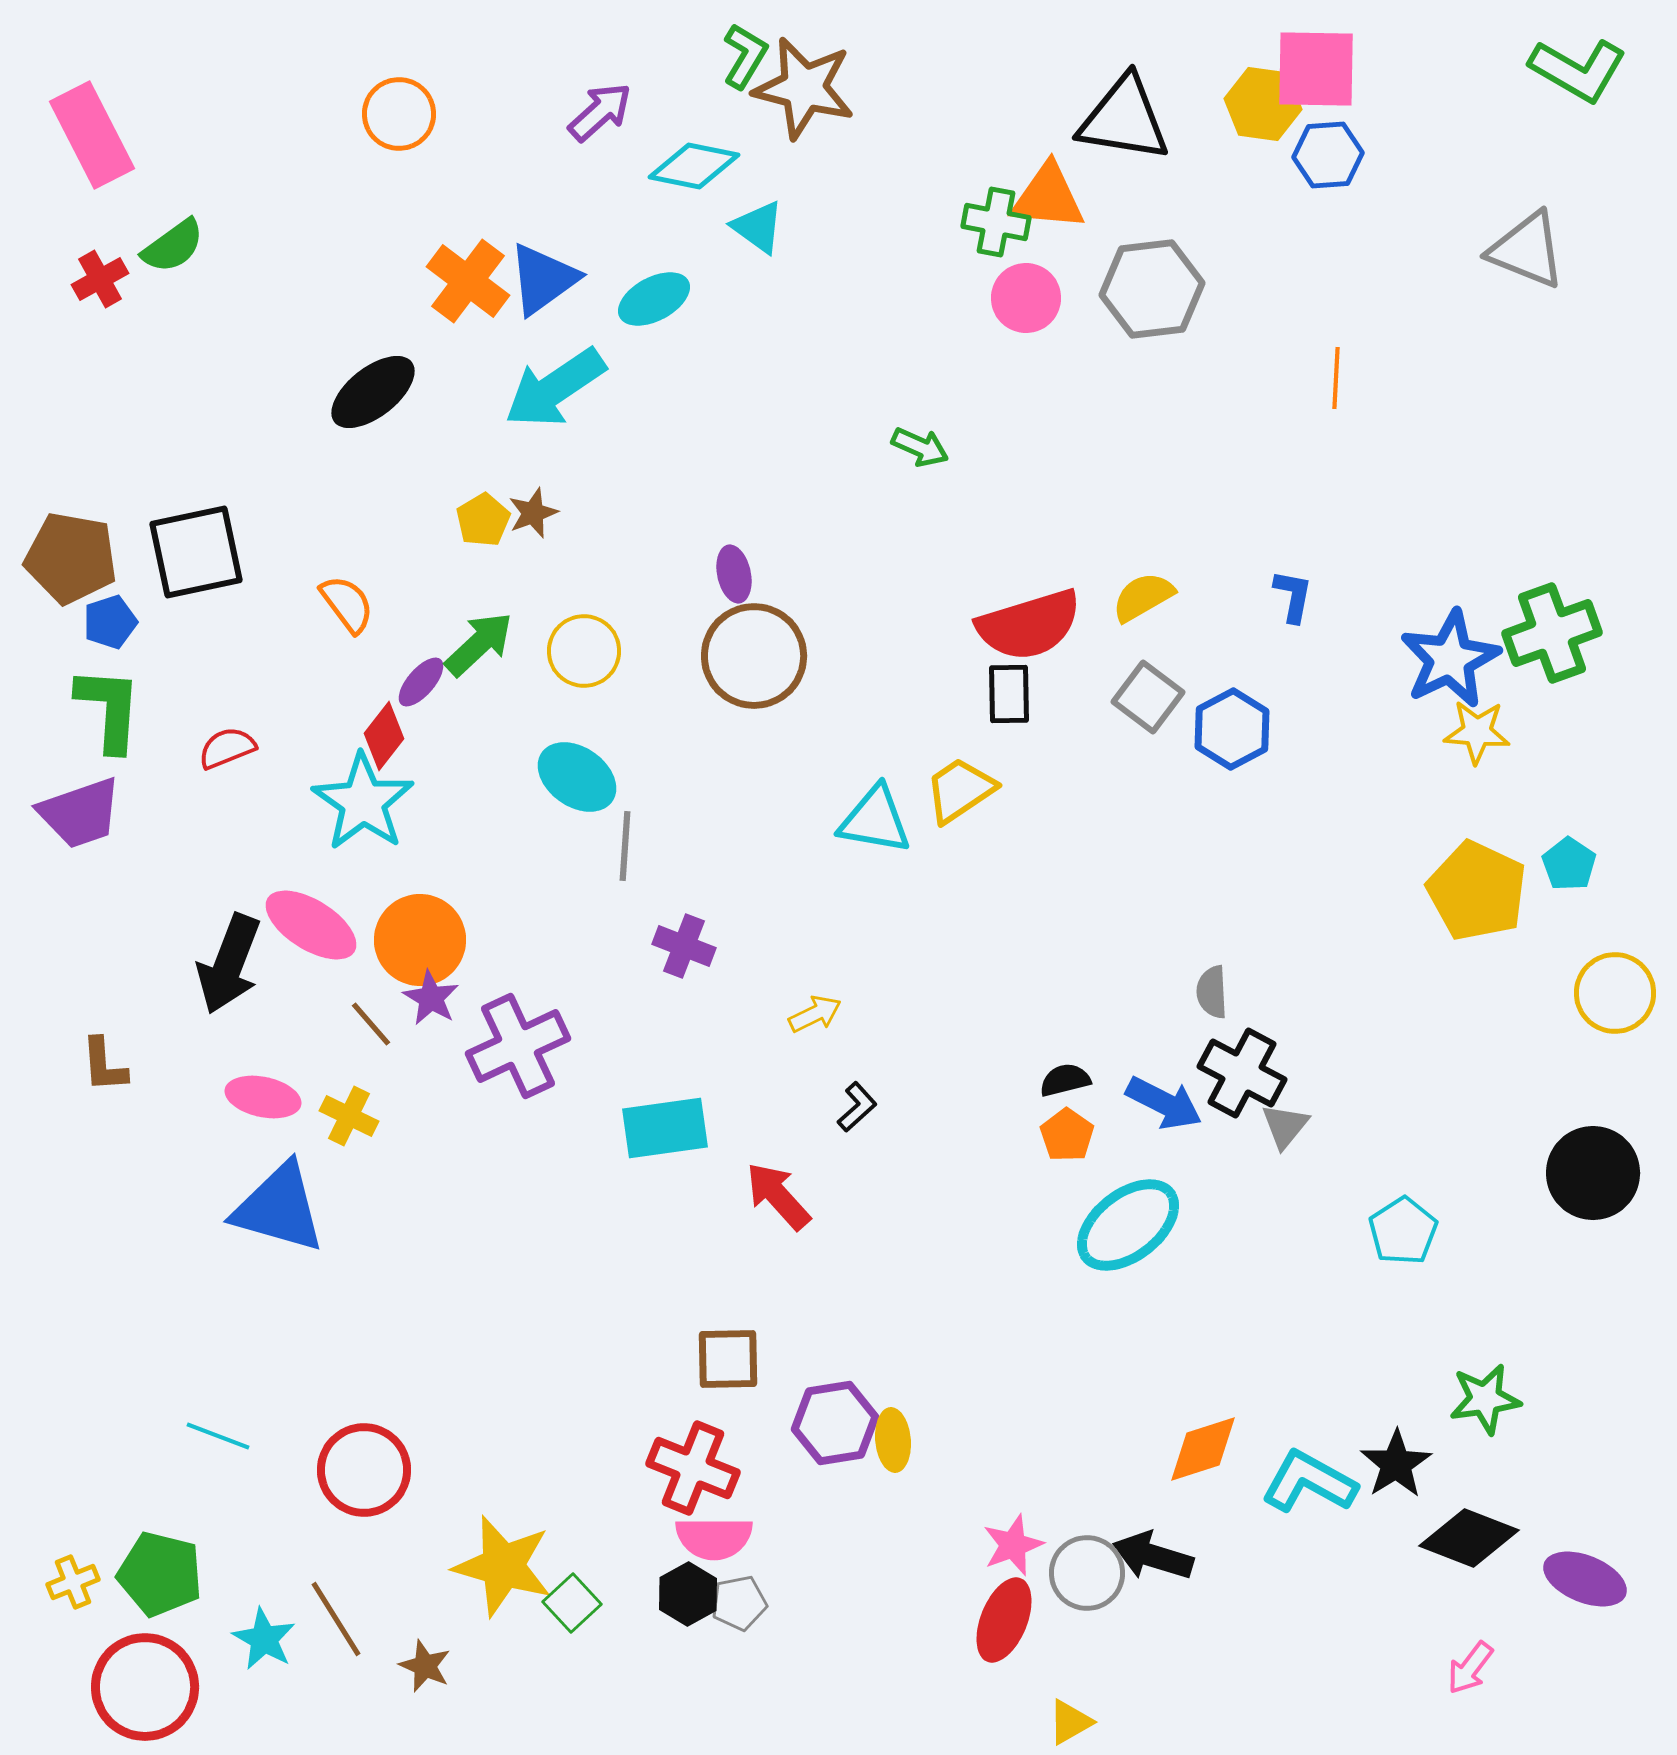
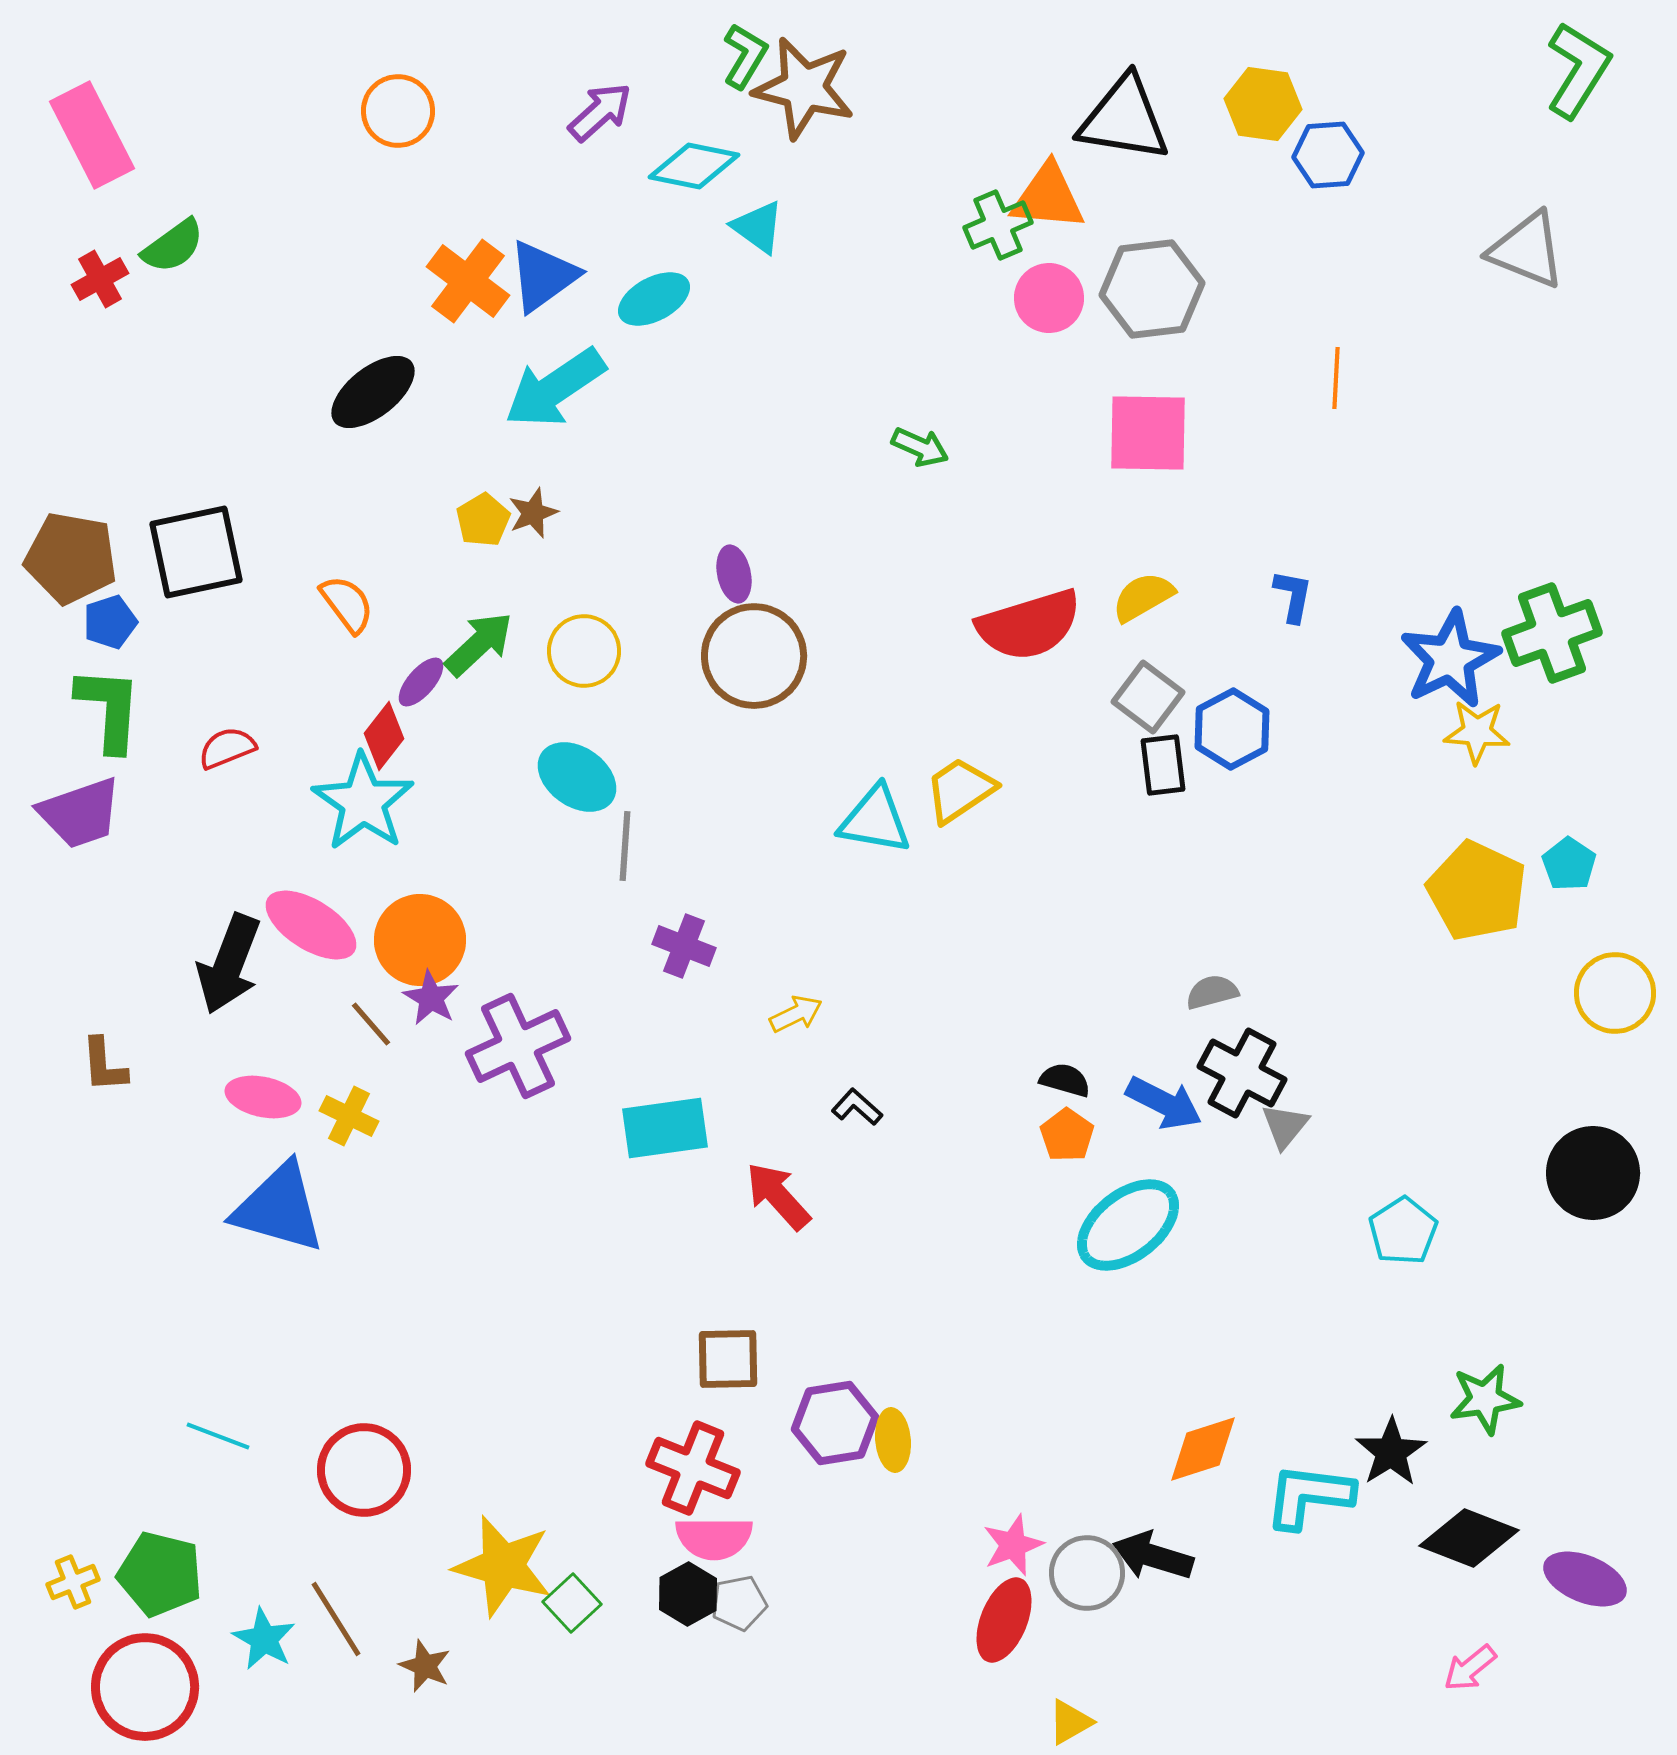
pink square at (1316, 69): moved 168 px left, 364 px down
green L-shape at (1578, 70): rotated 88 degrees counterclockwise
orange circle at (399, 114): moved 1 px left, 3 px up
green cross at (996, 222): moved 2 px right, 3 px down; rotated 34 degrees counterclockwise
blue triangle at (543, 279): moved 3 px up
pink circle at (1026, 298): moved 23 px right
black rectangle at (1009, 694): moved 154 px right, 71 px down; rotated 6 degrees counterclockwise
gray semicircle at (1212, 992): rotated 78 degrees clockwise
yellow arrow at (815, 1014): moved 19 px left
black semicircle at (1065, 1080): rotated 30 degrees clockwise
black L-shape at (857, 1107): rotated 96 degrees counterclockwise
black star at (1396, 1464): moved 5 px left, 12 px up
cyan L-shape at (1309, 1482): moved 14 px down; rotated 22 degrees counterclockwise
pink arrow at (1470, 1668): rotated 14 degrees clockwise
